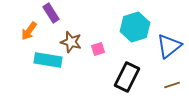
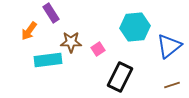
cyan hexagon: rotated 12 degrees clockwise
brown star: rotated 15 degrees counterclockwise
pink square: rotated 16 degrees counterclockwise
cyan rectangle: rotated 16 degrees counterclockwise
black rectangle: moved 7 px left
